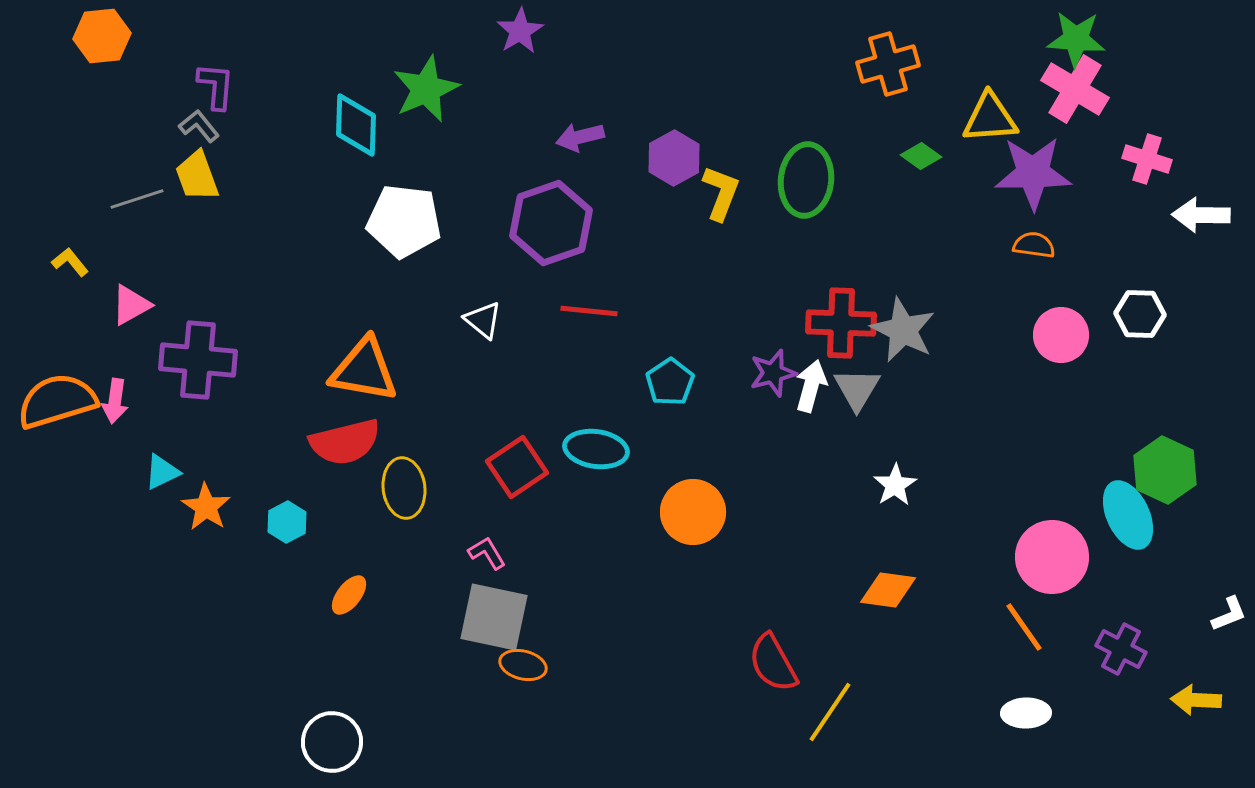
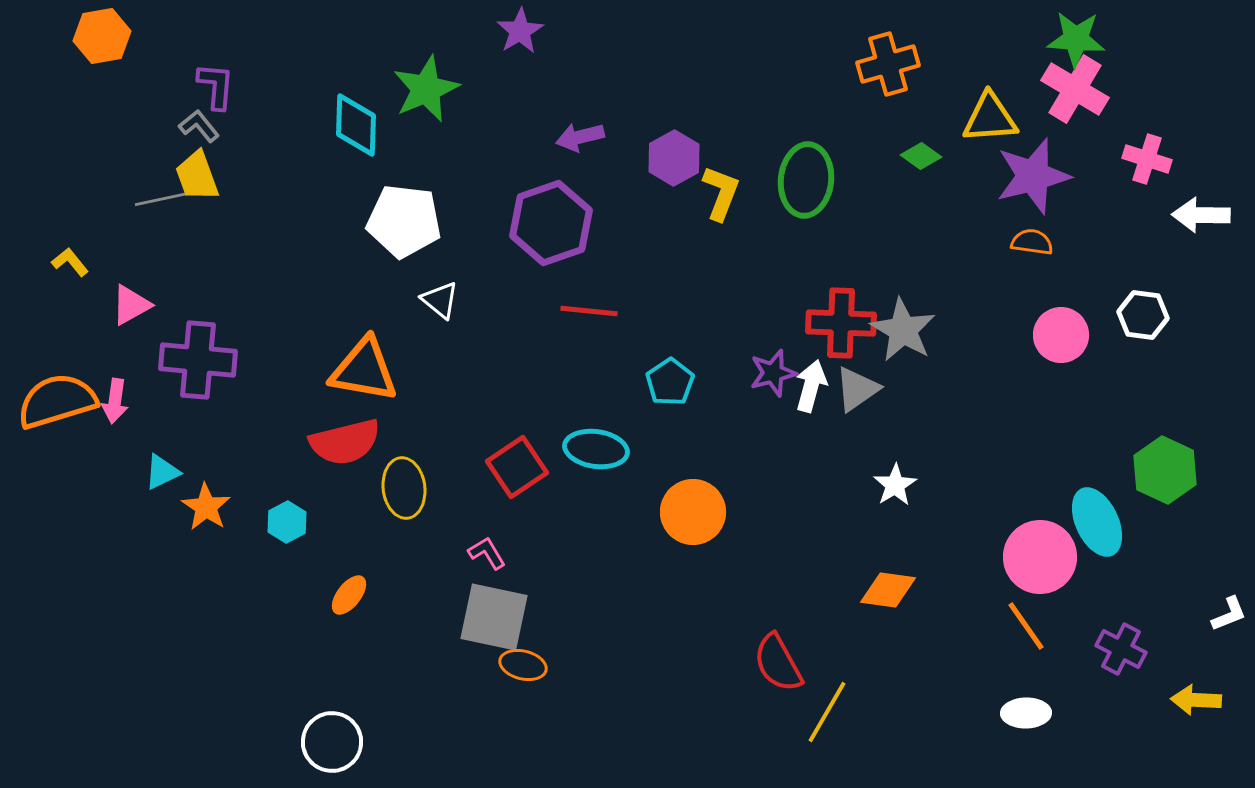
orange hexagon at (102, 36): rotated 4 degrees counterclockwise
purple star at (1033, 173): moved 3 px down; rotated 14 degrees counterclockwise
gray line at (137, 199): moved 25 px right; rotated 6 degrees clockwise
orange semicircle at (1034, 245): moved 2 px left, 3 px up
white hexagon at (1140, 314): moved 3 px right, 1 px down; rotated 6 degrees clockwise
white triangle at (483, 320): moved 43 px left, 20 px up
gray star at (903, 330): rotated 4 degrees clockwise
gray triangle at (857, 389): rotated 24 degrees clockwise
cyan ellipse at (1128, 515): moved 31 px left, 7 px down
pink circle at (1052, 557): moved 12 px left
orange line at (1024, 627): moved 2 px right, 1 px up
red semicircle at (773, 663): moved 5 px right
yellow line at (830, 712): moved 3 px left; rotated 4 degrees counterclockwise
